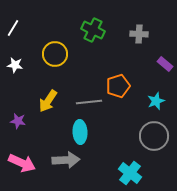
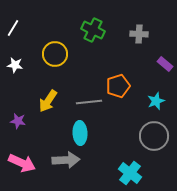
cyan ellipse: moved 1 px down
